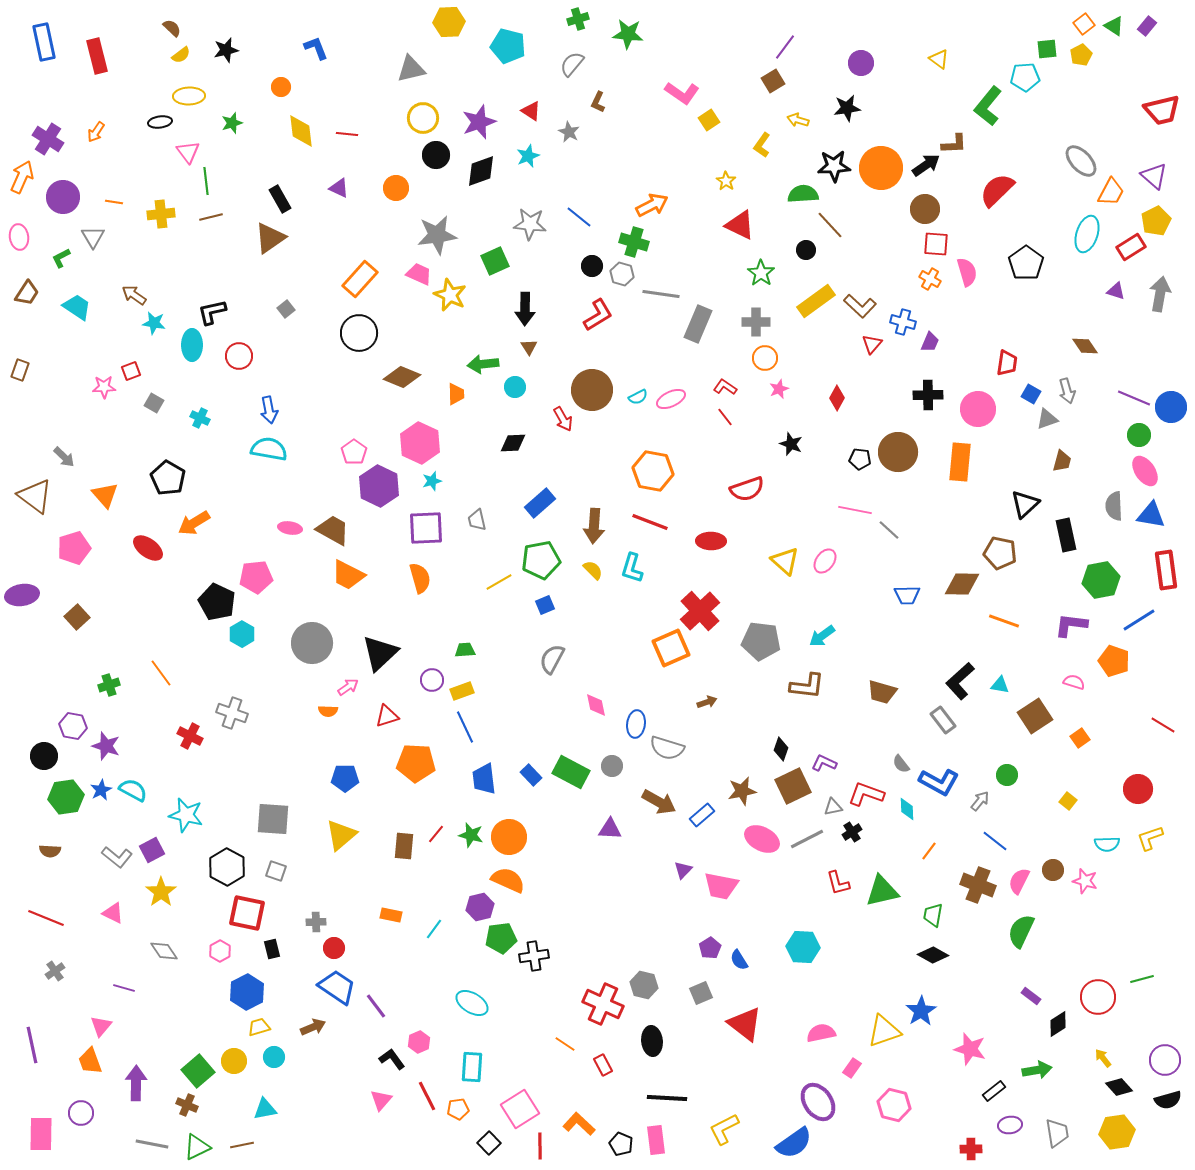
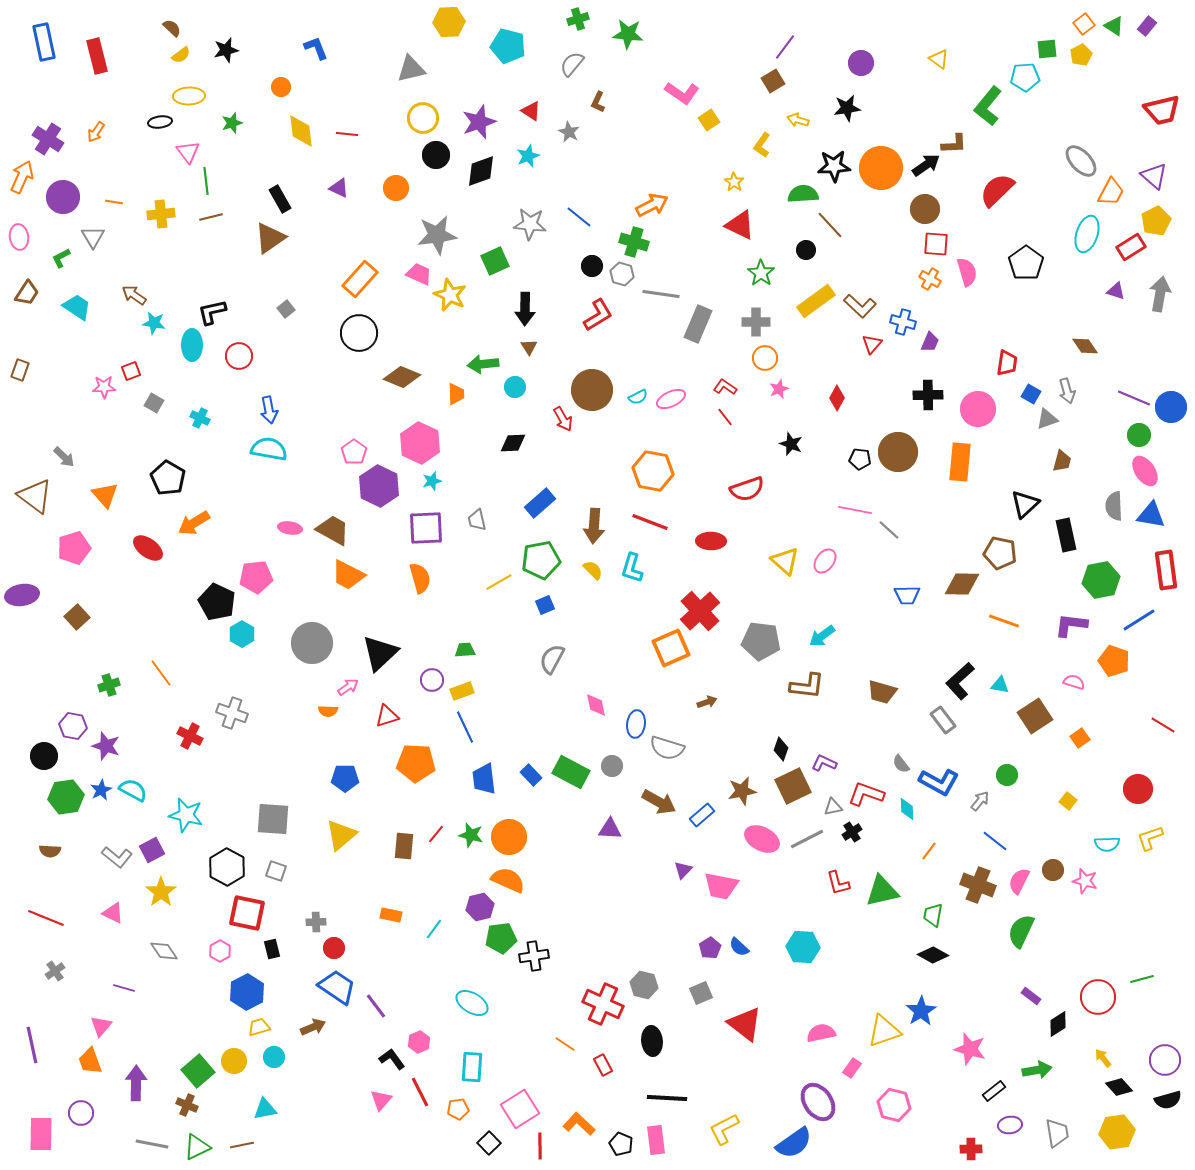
yellow star at (726, 181): moved 8 px right, 1 px down
blue semicircle at (739, 960): moved 13 px up; rotated 15 degrees counterclockwise
red line at (427, 1096): moved 7 px left, 4 px up
